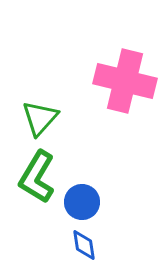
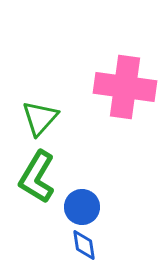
pink cross: moved 6 px down; rotated 6 degrees counterclockwise
blue circle: moved 5 px down
